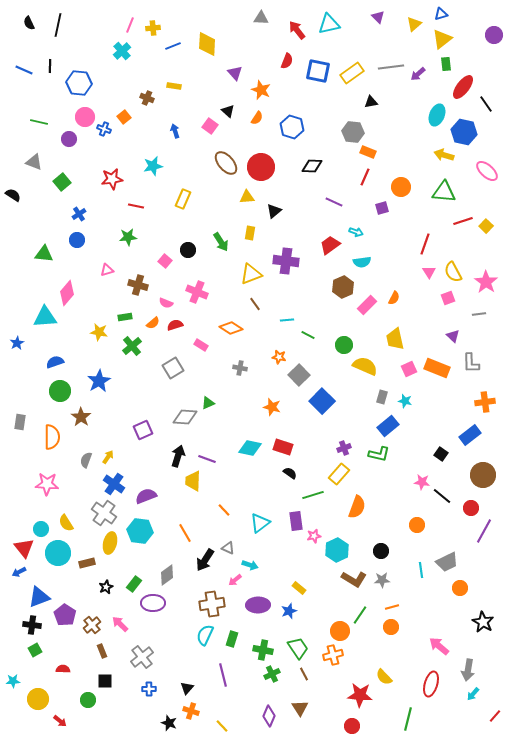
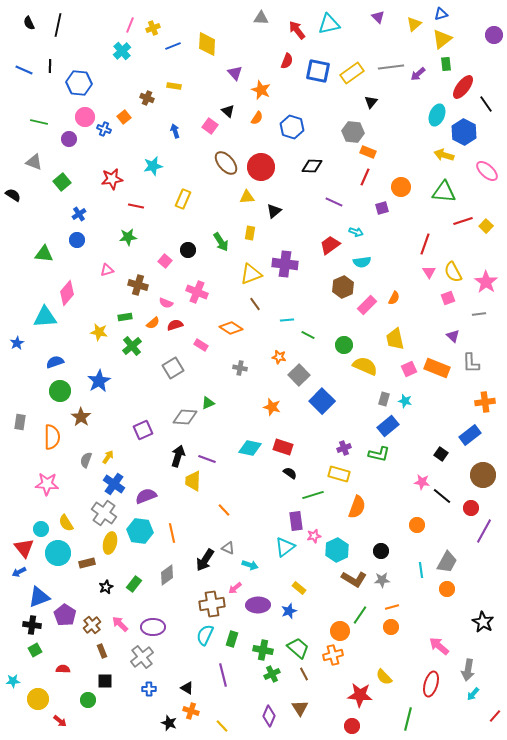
yellow cross at (153, 28): rotated 16 degrees counterclockwise
black triangle at (371, 102): rotated 40 degrees counterclockwise
blue hexagon at (464, 132): rotated 15 degrees clockwise
purple cross at (286, 261): moved 1 px left, 3 px down
gray rectangle at (382, 397): moved 2 px right, 2 px down
yellow rectangle at (339, 474): rotated 65 degrees clockwise
cyan triangle at (260, 523): moved 25 px right, 24 px down
orange line at (185, 533): moved 13 px left; rotated 18 degrees clockwise
gray trapezoid at (447, 562): rotated 35 degrees counterclockwise
pink arrow at (235, 580): moved 8 px down
orange circle at (460, 588): moved 13 px left, 1 px down
purple ellipse at (153, 603): moved 24 px down
green trapezoid at (298, 648): rotated 15 degrees counterclockwise
black triangle at (187, 688): rotated 40 degrees counterclockwise
